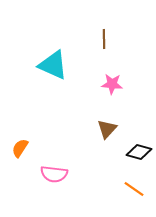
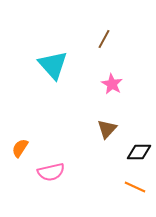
brown line: rotated 30 degrees clockwise
cyan triangle: rotated 24 degrees clockwise
pink star: rotated 25 degrees clockwise
black diamond: rotated 15 degrees counterclockwise
pink semicircle: moved 3 px left, 2 px up; rotated 20 degrees counterclockwise
orange line: moved 1 px right, 2 px up; rotated 10 degrees counterclockwise
